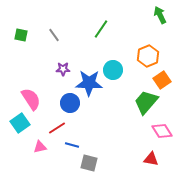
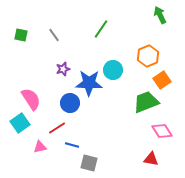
purple star: rotated 16 degrees counterclockwise
green trapezoid: rotated 28 degrees clockwise
